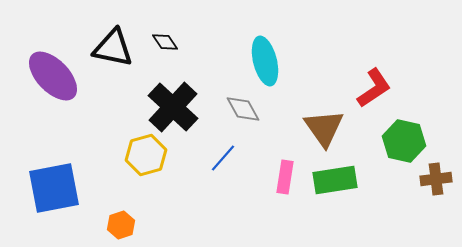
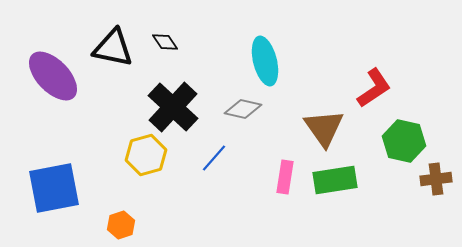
gray diamond: rotated 48 degrees counterclockwise
blue line: moved 9 px left
